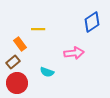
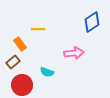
red circle: moved 5 px right, 2 px down
